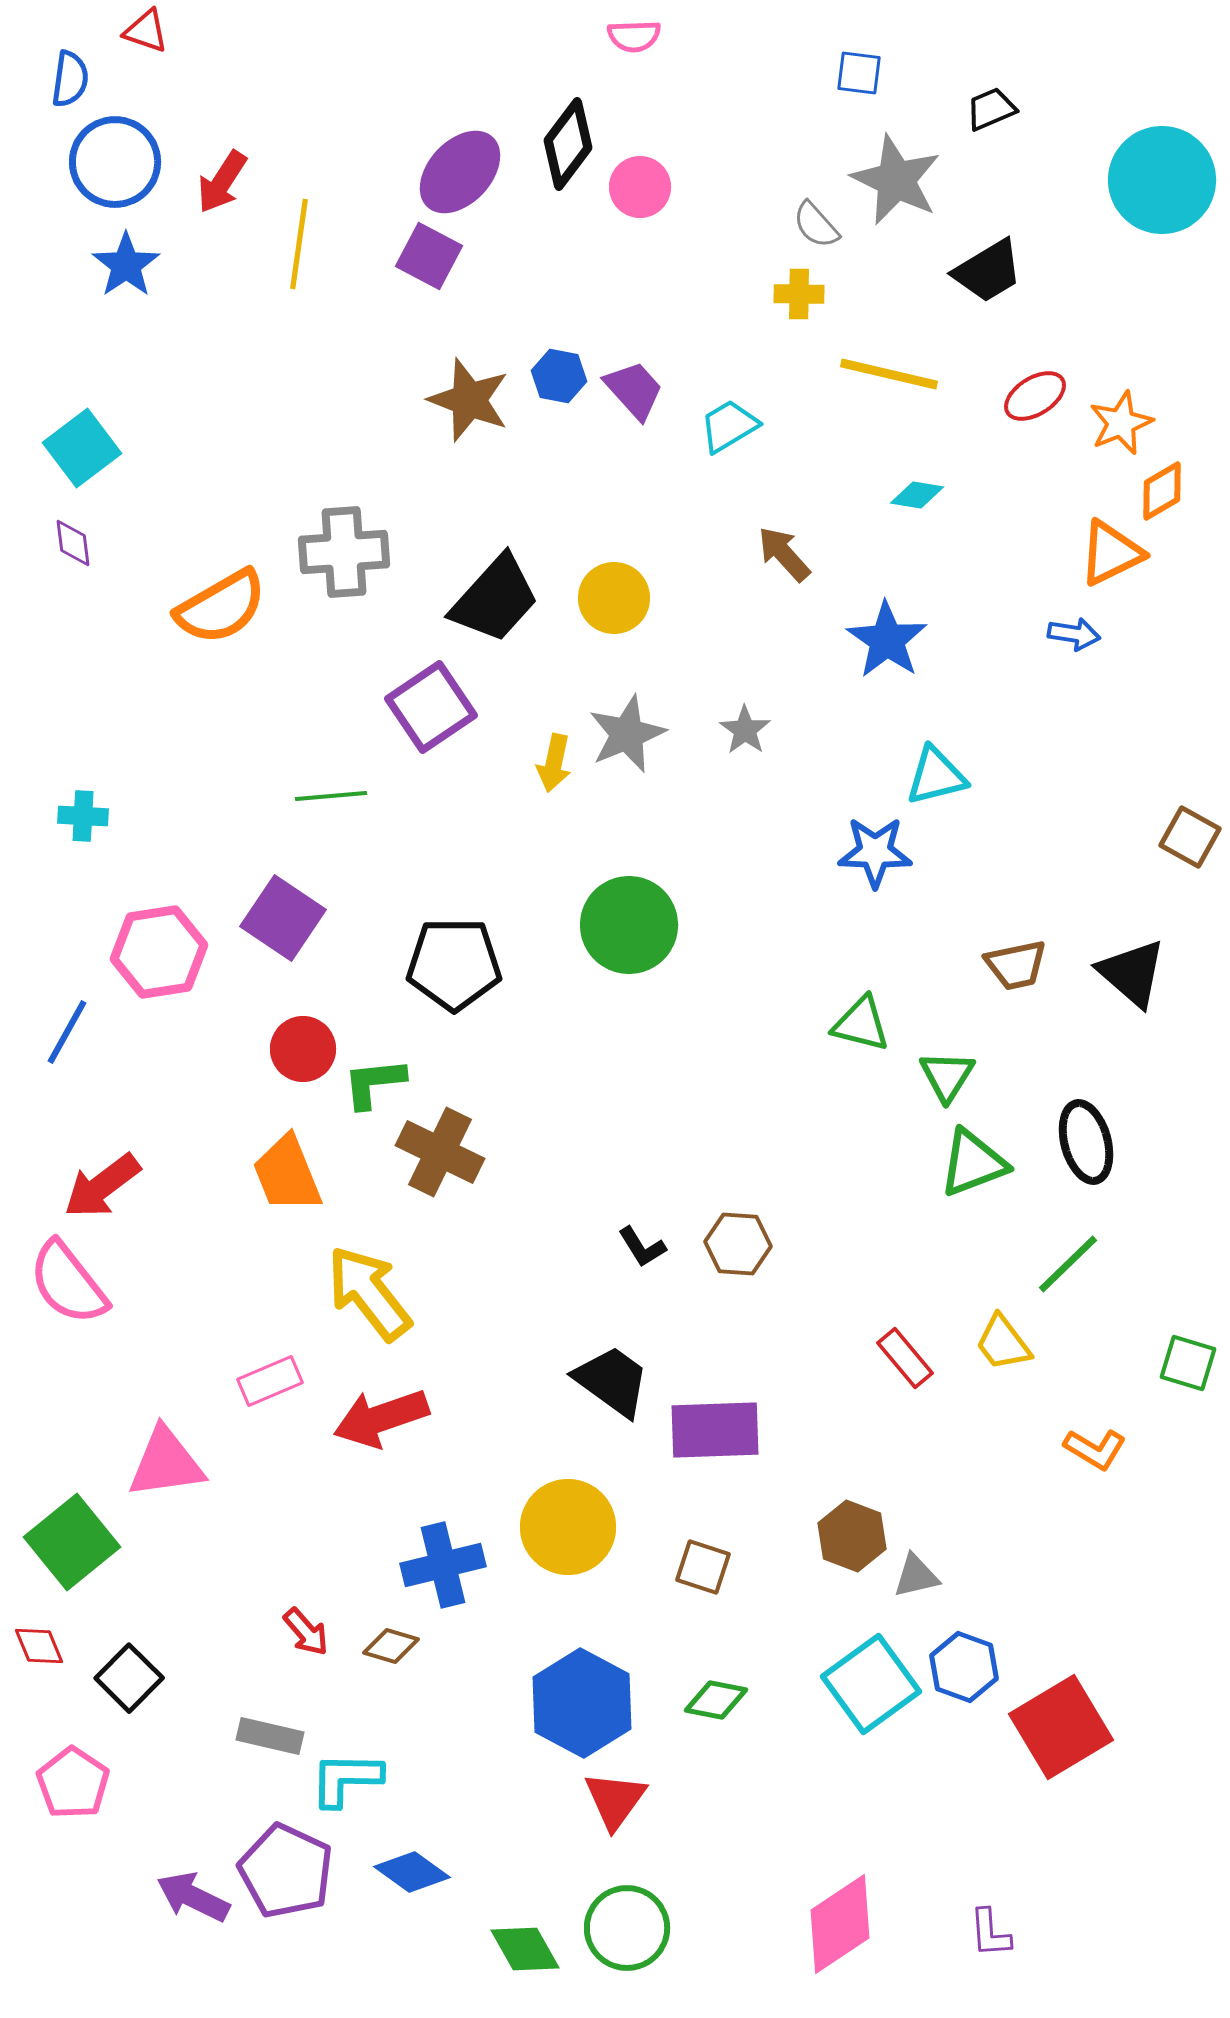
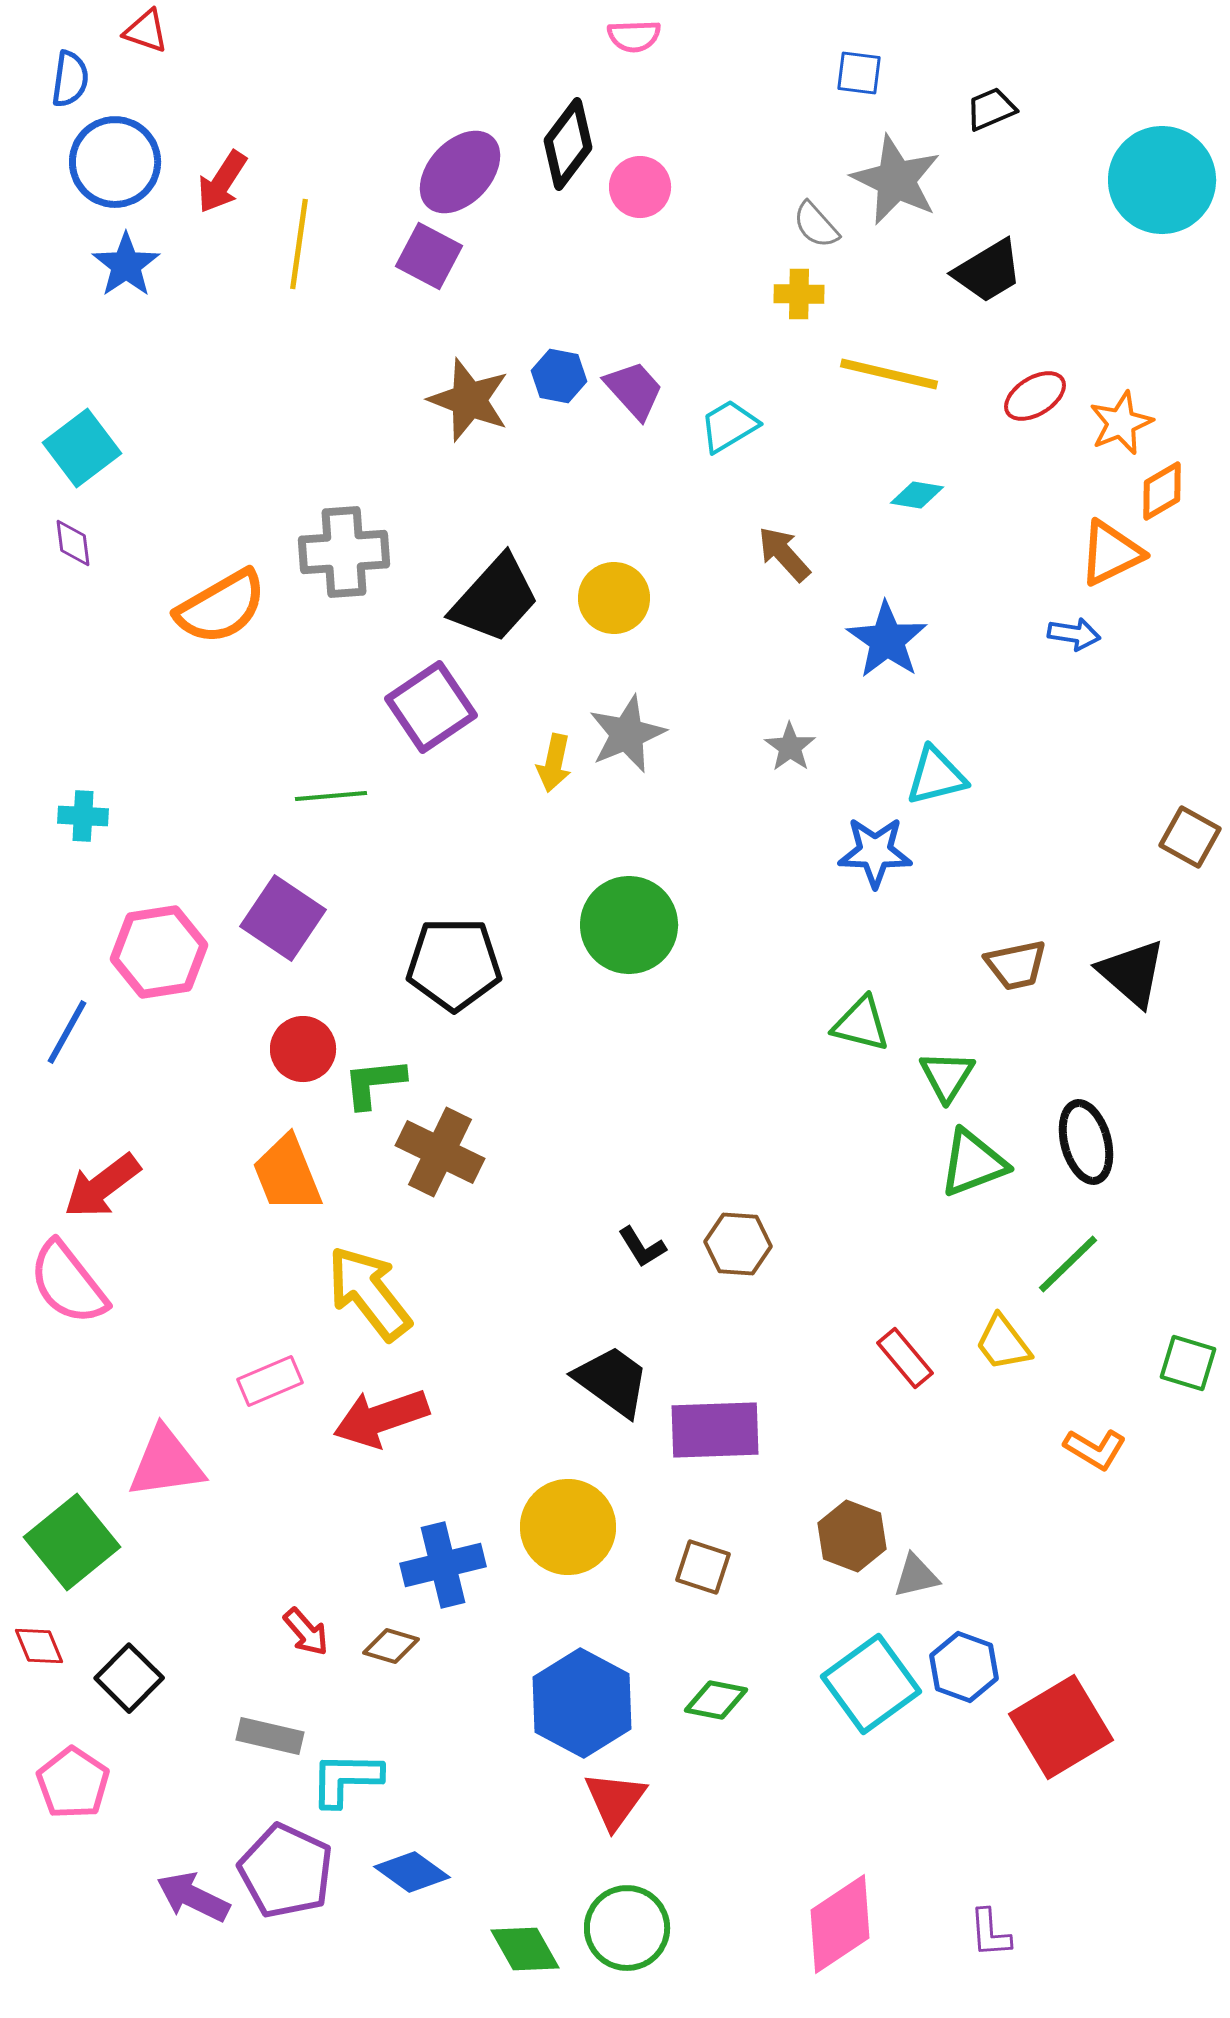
gray star at (745, 730): moved 45 px right, 17 px down
